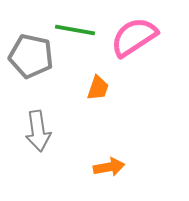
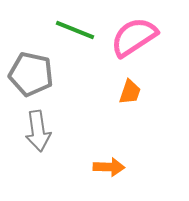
green line: rotated 12 degrees clockwise
gray pentagon: moved 18 px down
orange trapezoid: moved 32 px right, 4 px down
orange arrow: rotated 12 degrees clockwise
